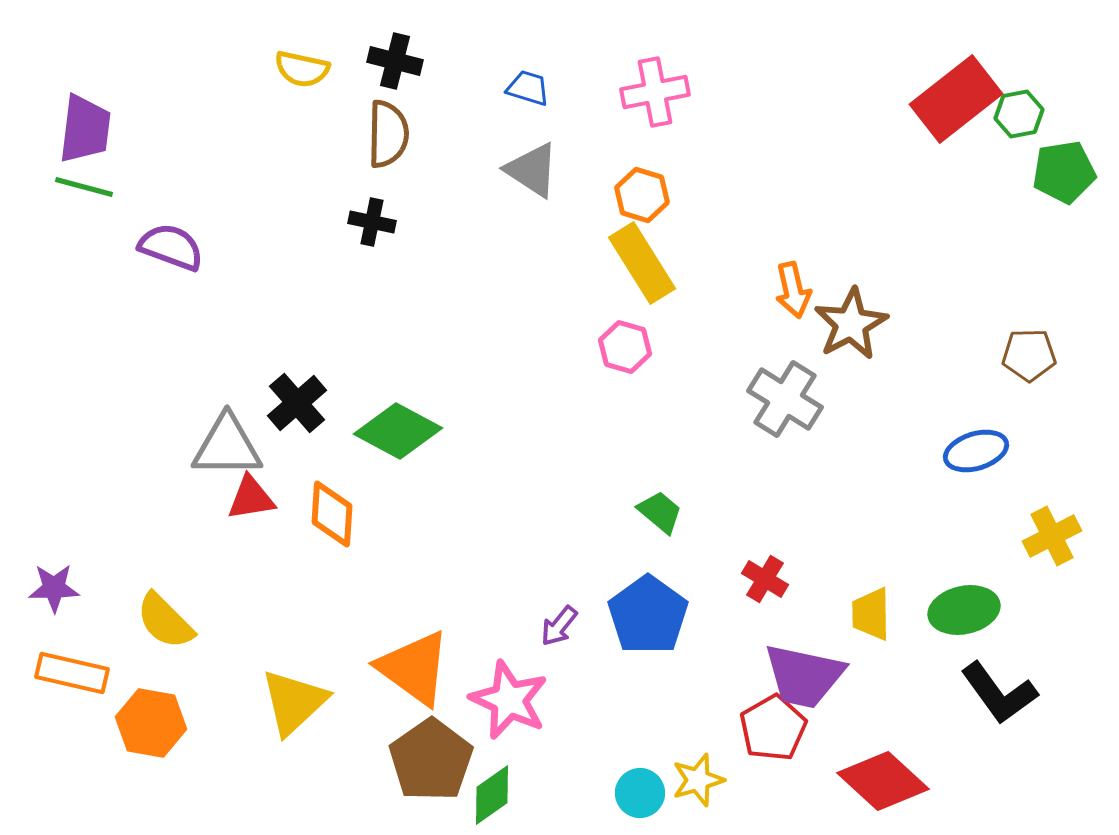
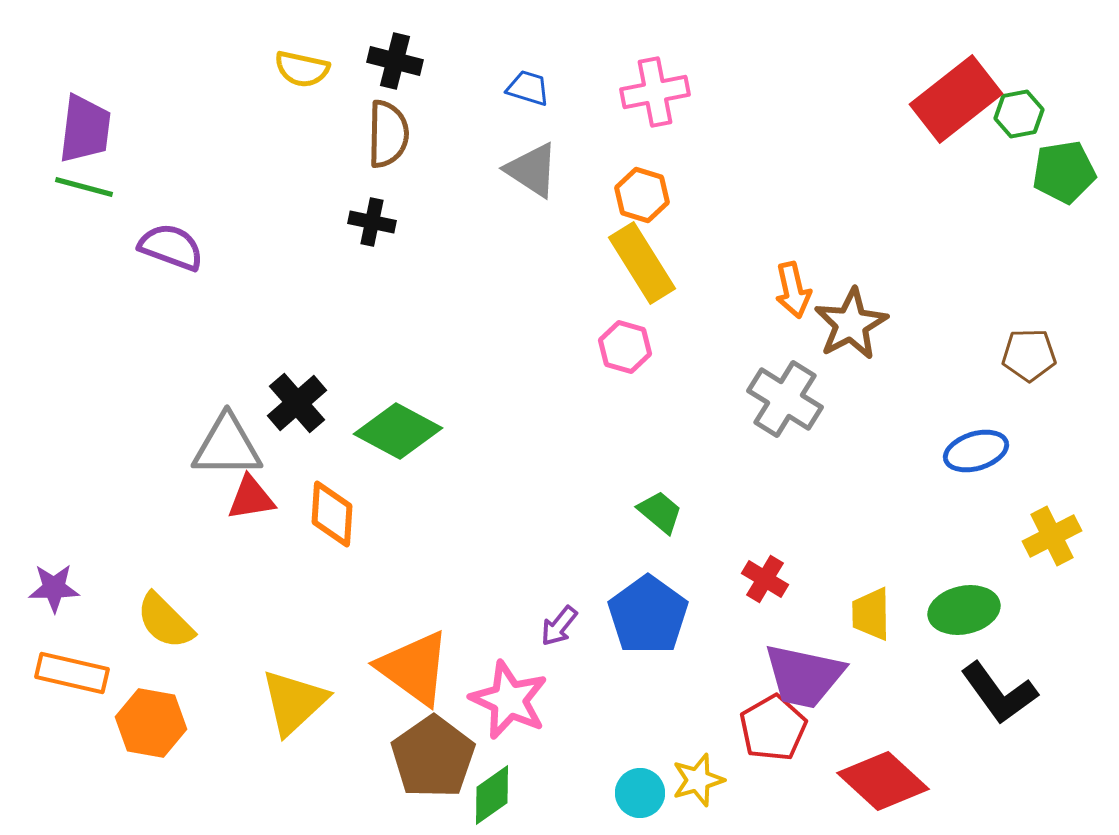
brown pentagon at (431, 760): moved 2 px right, 3 px up
